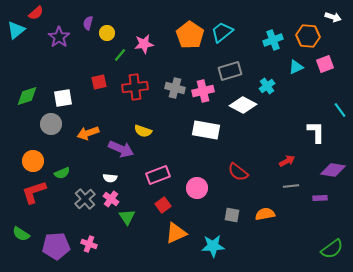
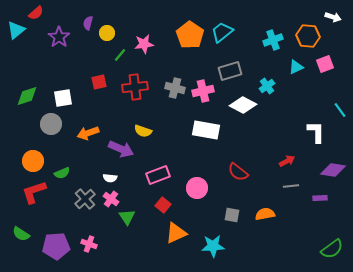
red square at (163, 205): rotated 14 degrees counterclockwise
